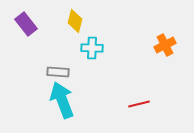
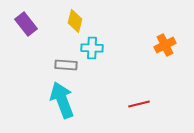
gray rectangle: moved 8 px right, 7 px up
